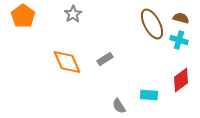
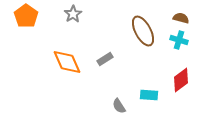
orange pentagon: moved 3 px right
brown ellipse: moved 9 px left, 7 px down
